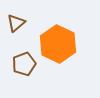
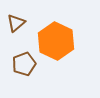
orange hexagon: moved 2 px left, 3 px up
